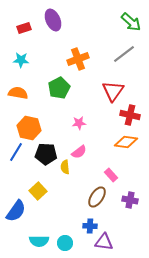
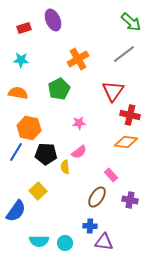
orange cross: rotated 10 degrees counterclockwise
green pentagon: moved 1 px down
